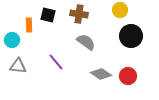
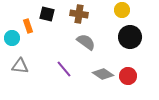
yellow circle: moved 2 px right
black square: moved 1 px left, 1 px up
orange rectangle: moved 1 px left, 1 px down; rotated 16 degrees counterclockwise
black circle: moved 1 px left, 1 px down
cyan circle: moved 2 px up
purple line: moved 8 px right, 7 px down
gray triangle: moved 2 px right
gray diamond: moved 2 px right
